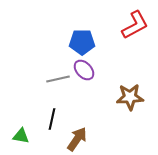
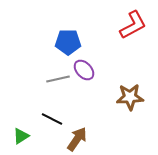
red L-shape: moved 2 px left
blue pentagon: moved 14 px left
black line: rotated 75 degrees counterclockwise
green triangle: rotated 42 degrees counterclockwise
